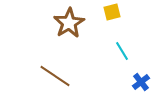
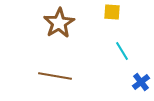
yellow square: rotated 18 degrees clockwise
brown star: moved 10 px left
brown line: rotated 24 degrees counterclockwise
